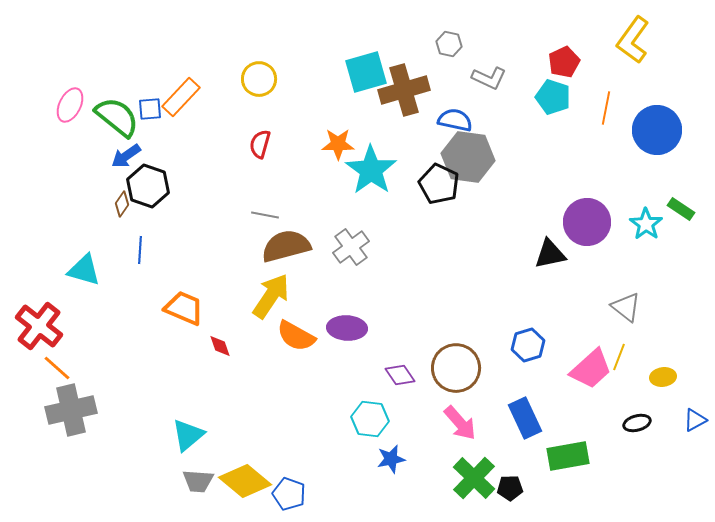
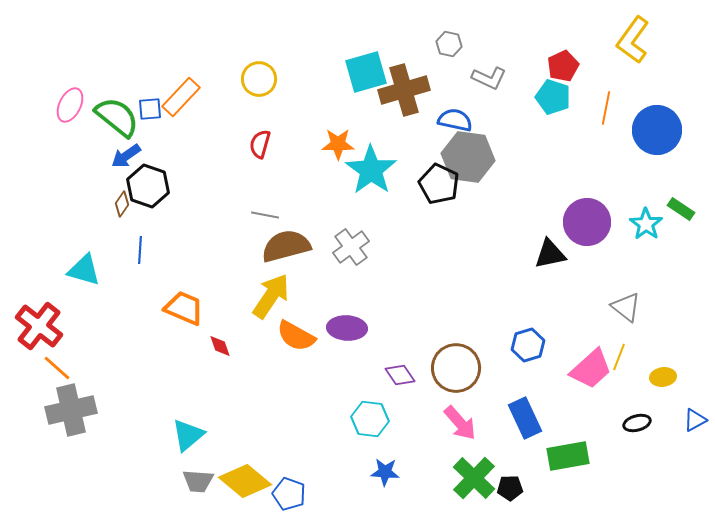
red pentagon at (564, 62): moved 1 px left, 4 px down
blue star at (391, 459): moved 6 px left, 13 px down; rotated 16 degrees clockwise
